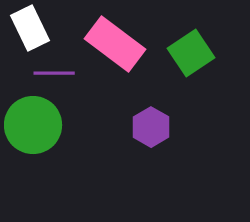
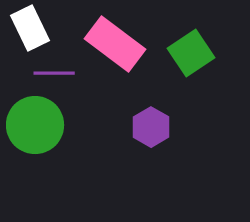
green circle: moved 2 px right
